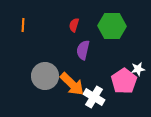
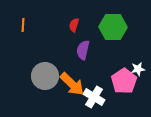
green hexagon: moved 1 px right, 1 px down
